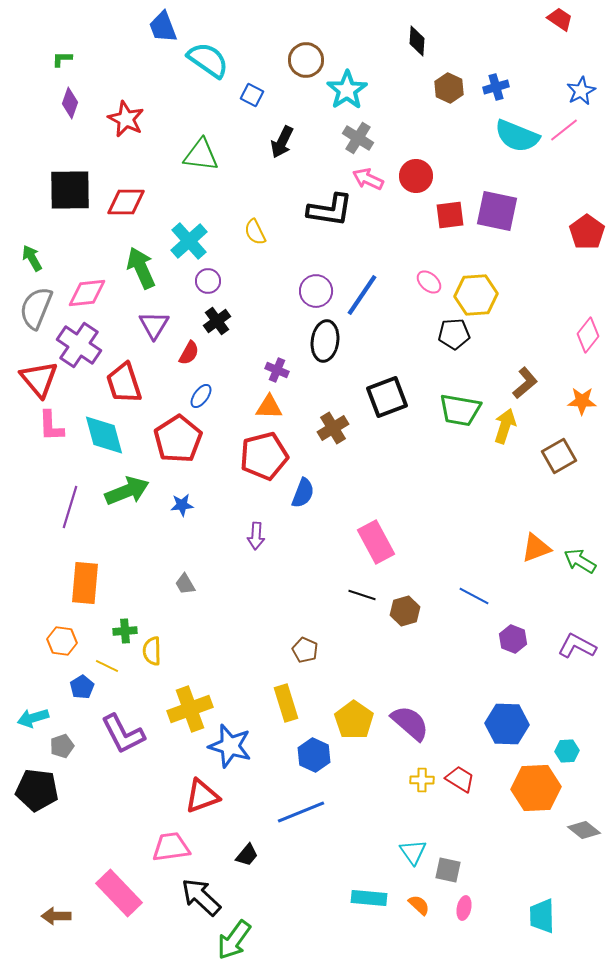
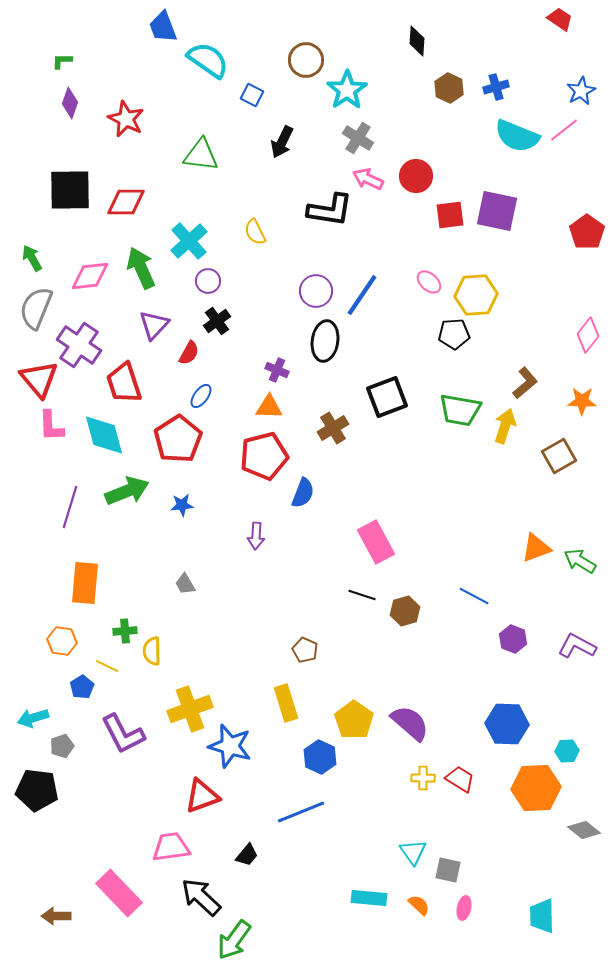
green L-shape at (62, 59): moved 2 px down
pink diamond at (87, 293): moved 3 px right, 17 px up
purple triangle at (154, 325): rotated 12 degrees clockwise
blue hexagon at (314, 755): moved 6 px right, 2 px down
yellow cross at (422, 780): moved 1 px right, 2 px up
